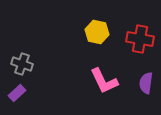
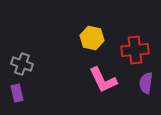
yellow hexagon: moved 5 px left, 6 px down
red cross: moved 5 px left, 11 px down; rotated 16 degrees counterclockwise
pink L-shape: moved 1 px left, 1 px up
purple rectangle: rotated 60 degrees counterclockwise
